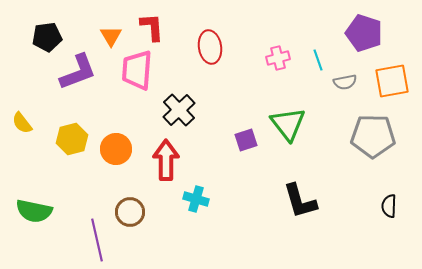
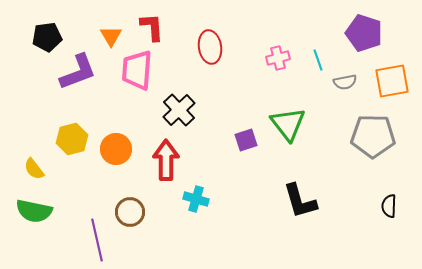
yellow semicircle: moved 12 px right, 46 px down
